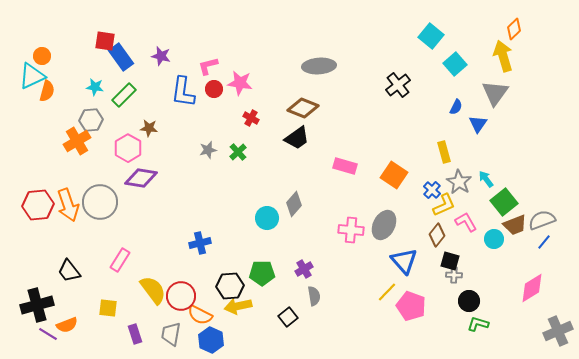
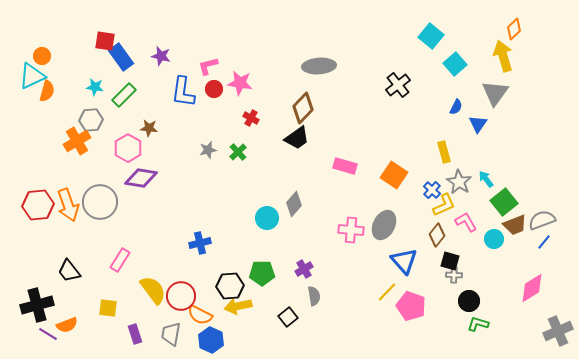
brown diamond at (303, 108): rotated 68 degrees counterclockwise
